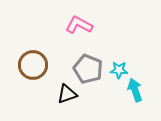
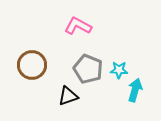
pink L-shape: moved 1 px left, 1 px down
brown circle: moved 1 px left
cyan arrow: rotated 35 degrees clockwise
black triangle: moved 1 px right, 2 px down
